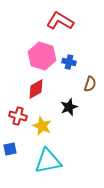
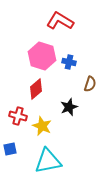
red diamond: rotated 10 degrees counterclockwise
